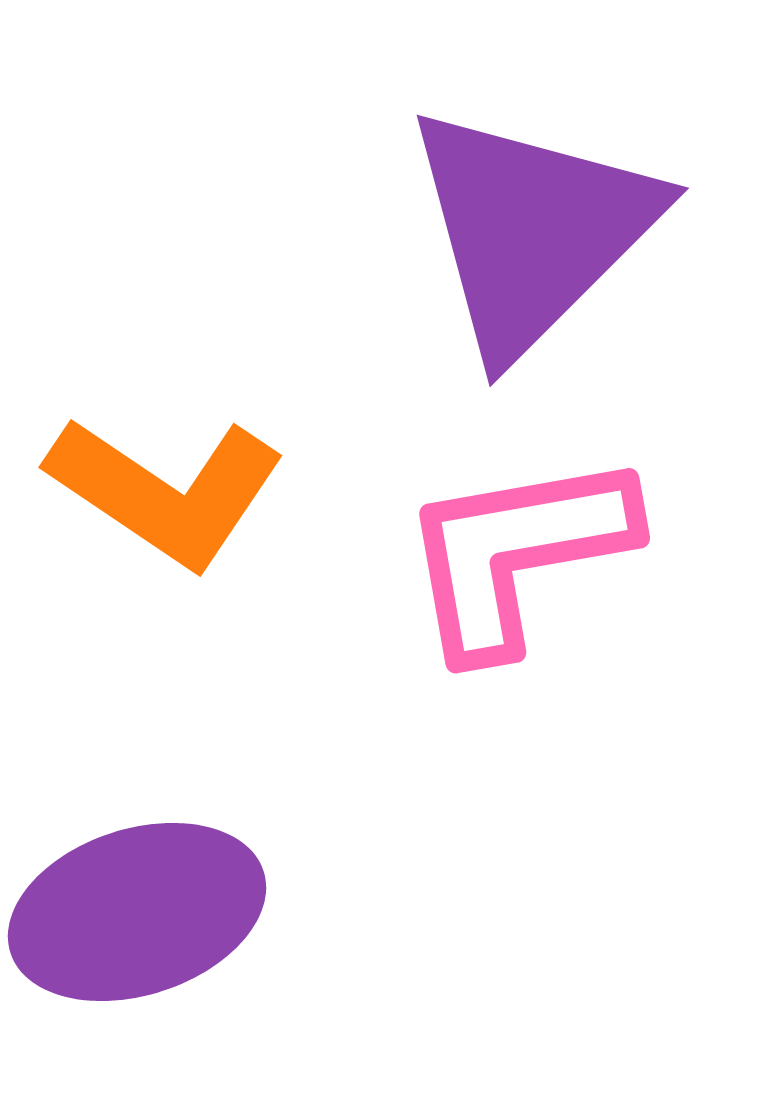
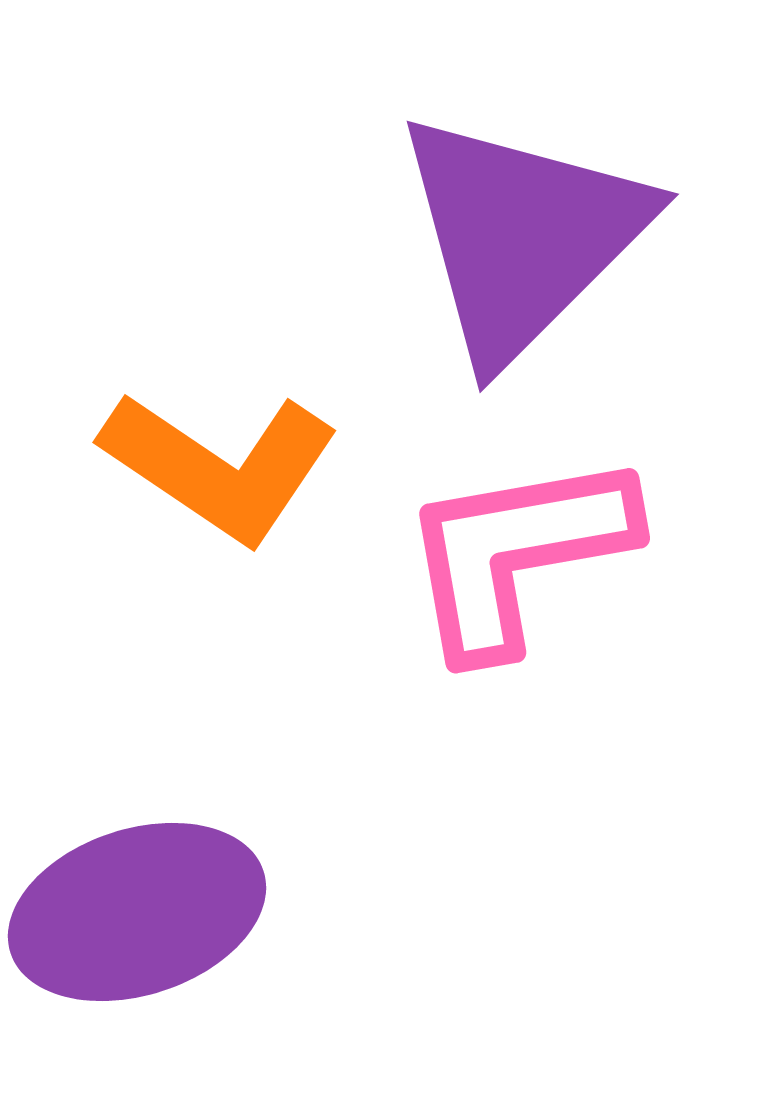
purple triangle: moved 10 px left, 6 px down
orange L-shape: moved 54 px right, 25 px up
